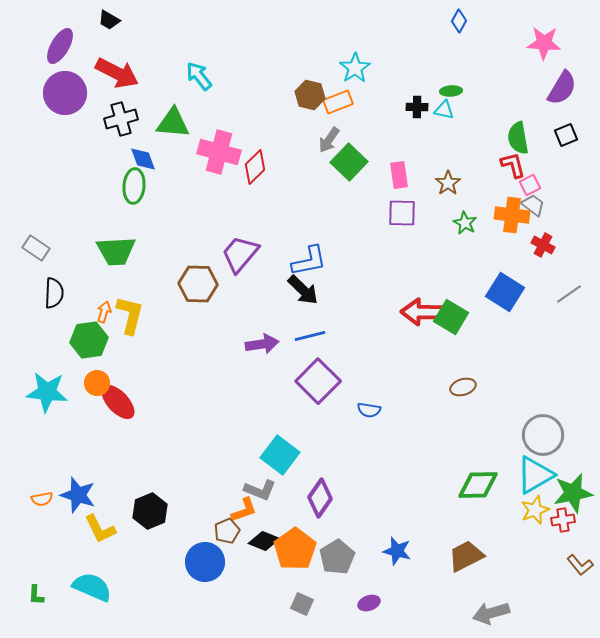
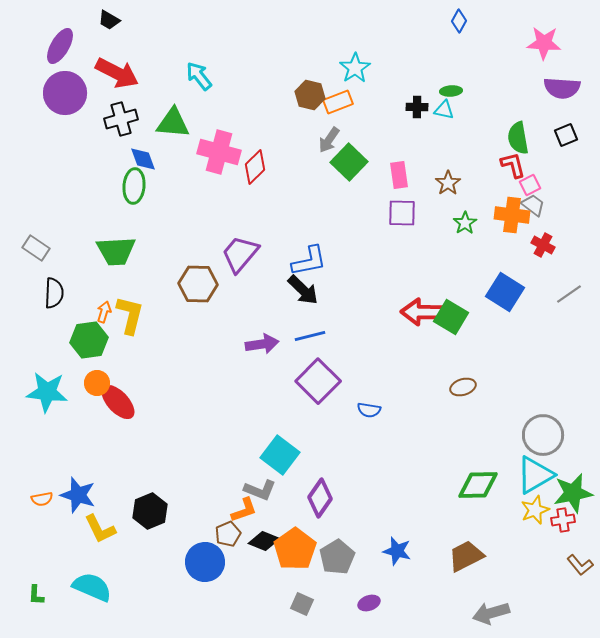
purple semicircle at (562, 88): rotated 63 degrees clockwise
green star at (465, 223): rotated 10 degrees clockwise
brown pentagon at (227, 531): moved 1 px right, 3 px down
